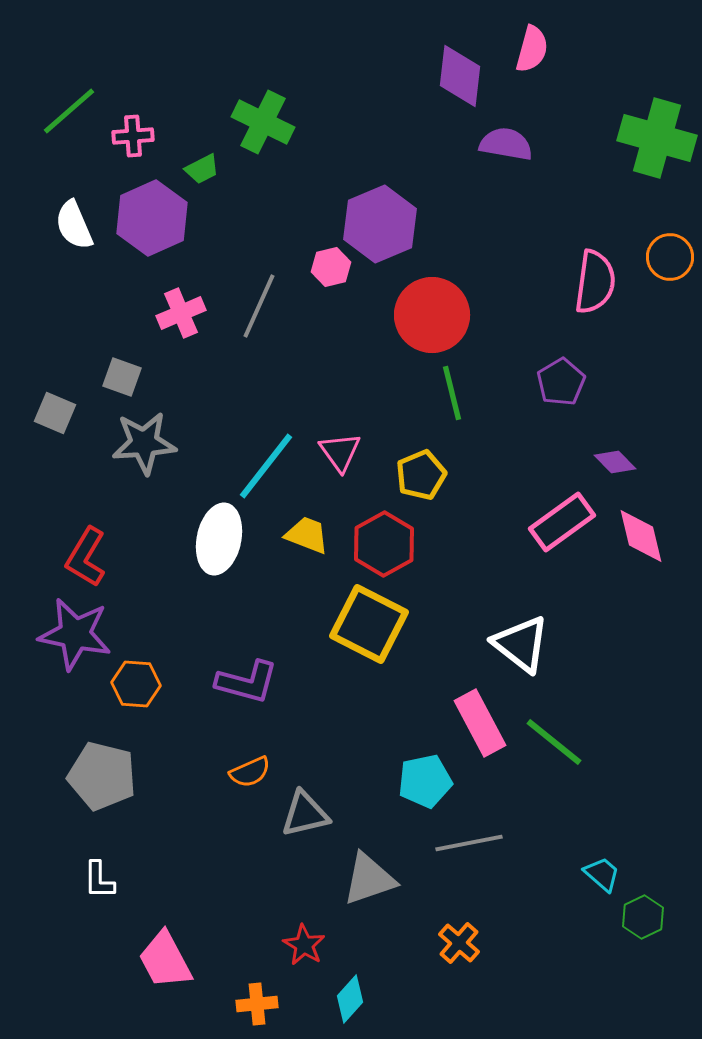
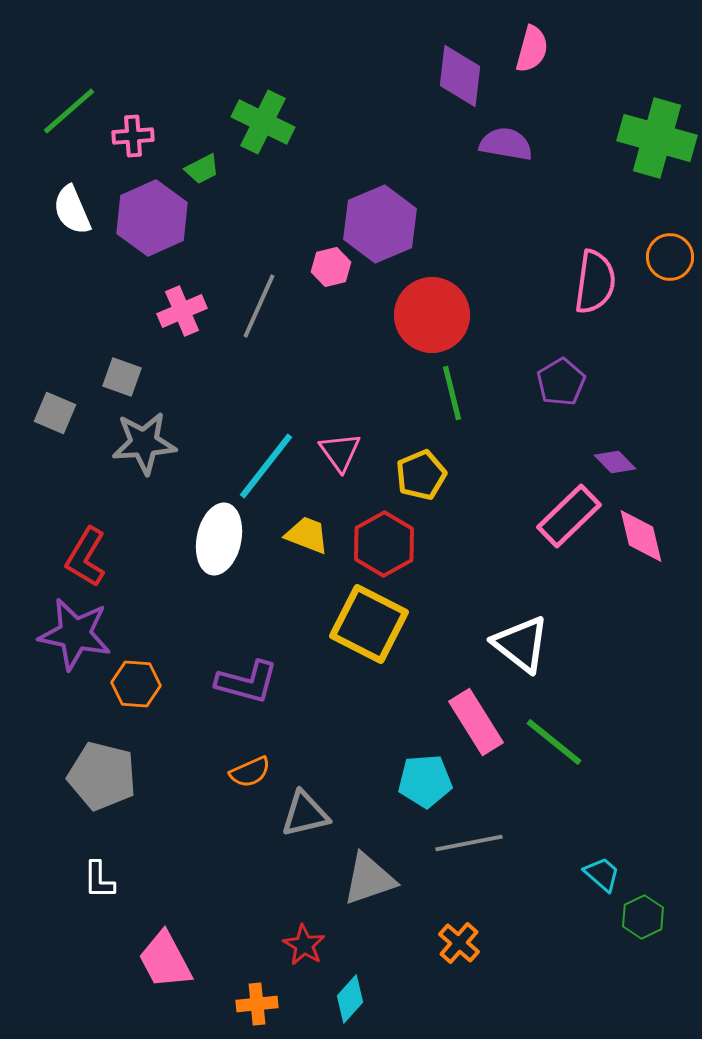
white semicircle at (74, 225): moved 2 px left, 15 px up
pink cross at (181, 313): moved 1 px right, 2 px up
pink rectangle at (562, 522): moved 7 px right, 6 px up; rotated 8 degrees counterclockwise
pink rectangle at (480, 723): moved 4 px left, 1 px up; rotated 4 degrees counterclockwise
cyan pentagon at (425, 781): rotated 8 degrees clockwise
